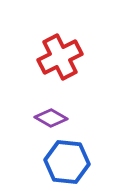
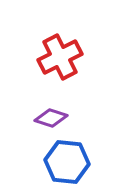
purple diamond: rotated 12 degrees counterclockwise
